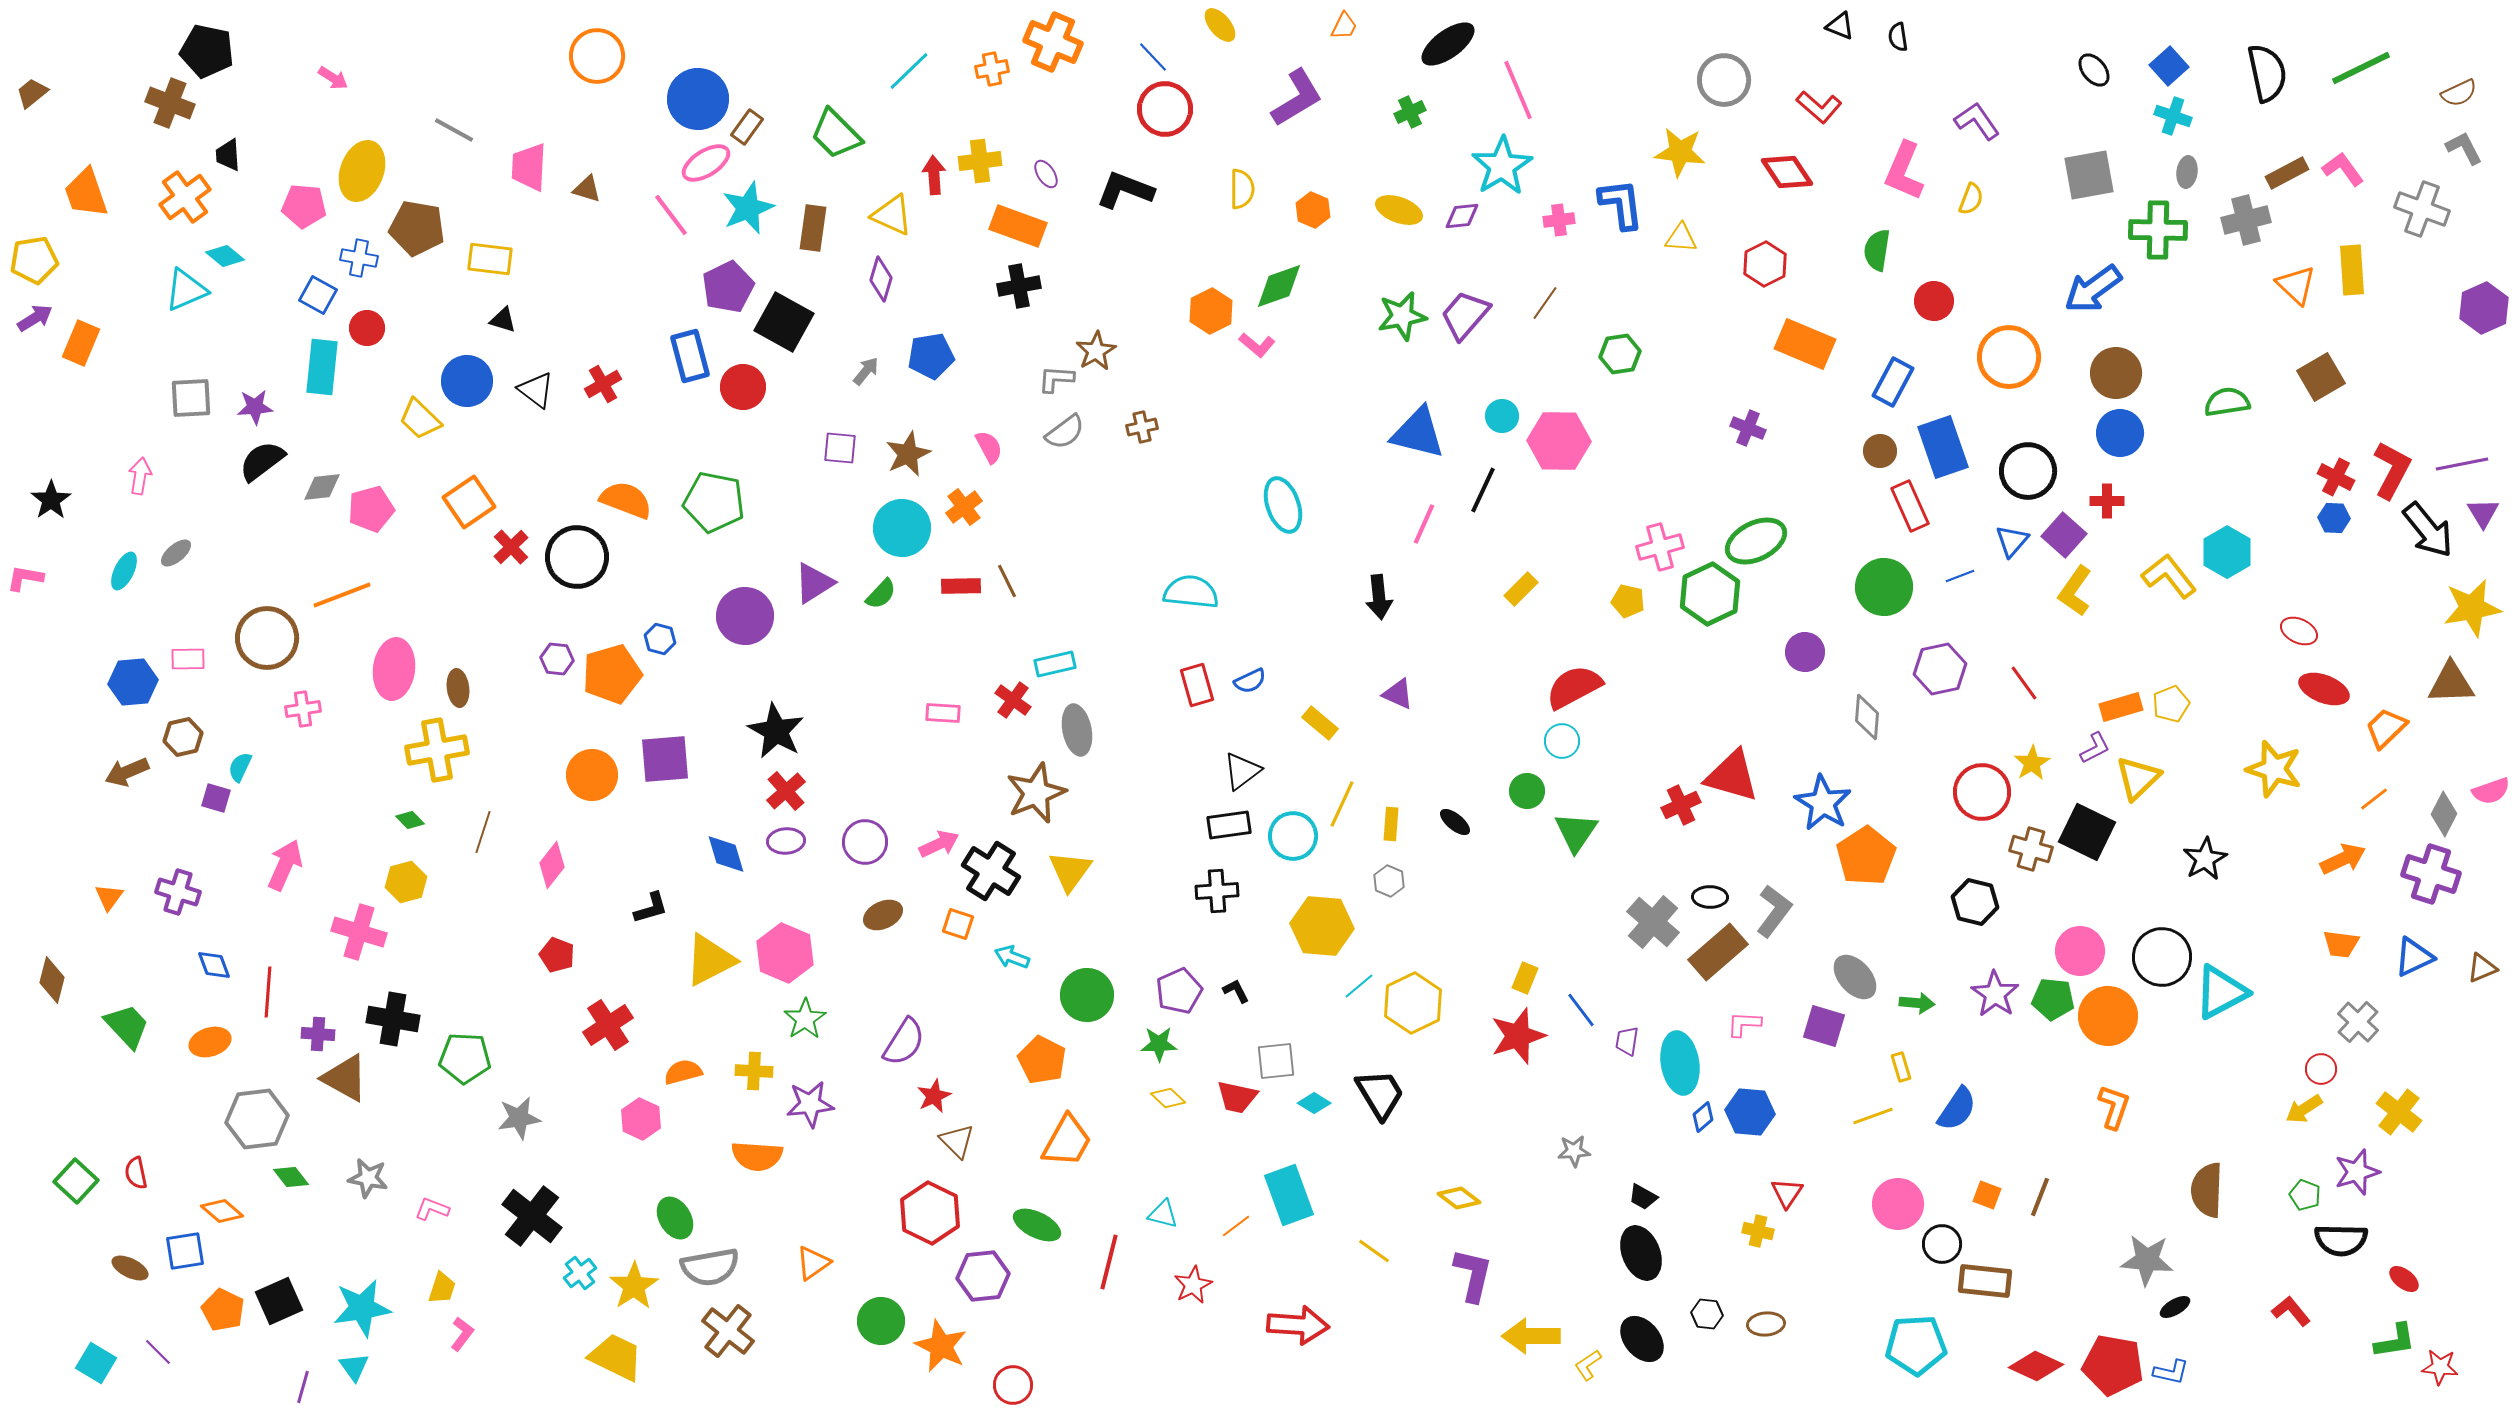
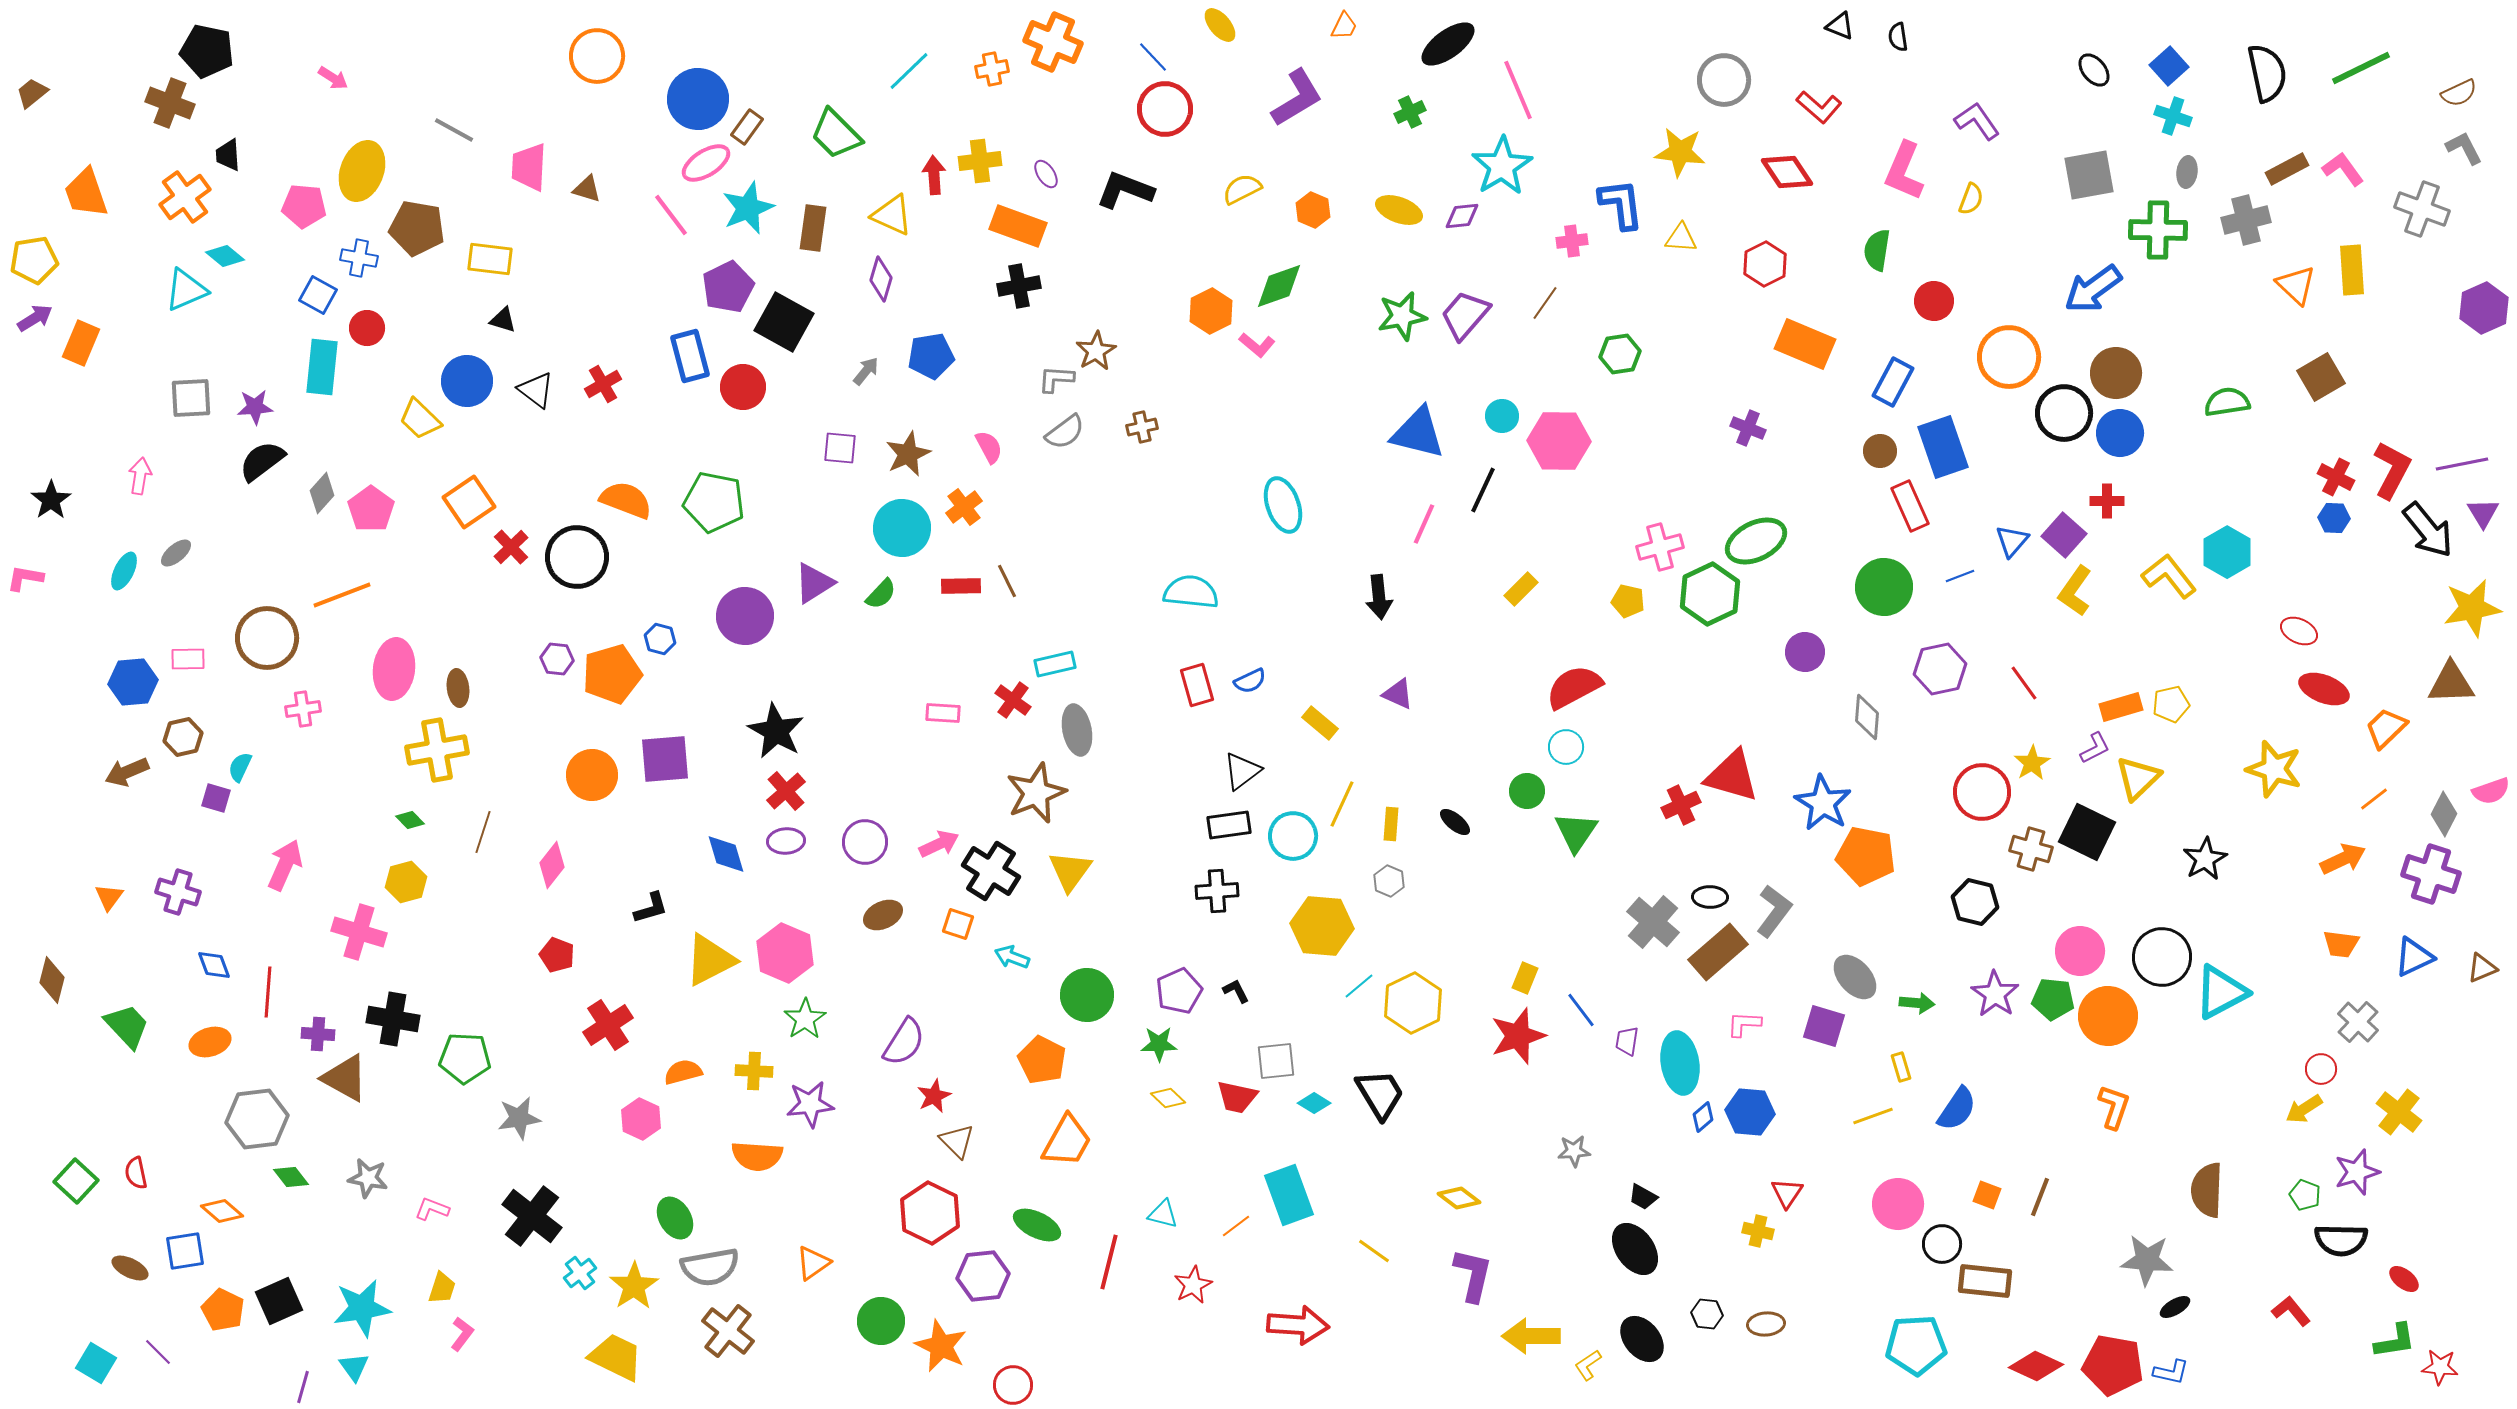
brown rectangle at (2287, 173): moved 4 px up
yellow semicircle at (1242, 189): rotated 117 degrees counterclockwise
pink cross at (1559, 220): moved 13 px right, 21 px down
black circle at (2028, 471): moved 36 px right, 58 px up
gray diamond at (322, 487): moved 6 px down; rotated 42 degrees counterclockwise
pink pentagon at (371, 509): rotated 21 degrees counterclockwise
yellow pentagon at (2171, 704): rotated 9 degrees clockwise
cyan circle at (1562, 741): moved 4 px right, 6 px down
orange pentagon at (1866, 856): rotated 28 degrees counterclockwise
black ellipse at (1641, 1253): moved 6 px left, 4 px up; rotated 14 degrees counterclockwise
